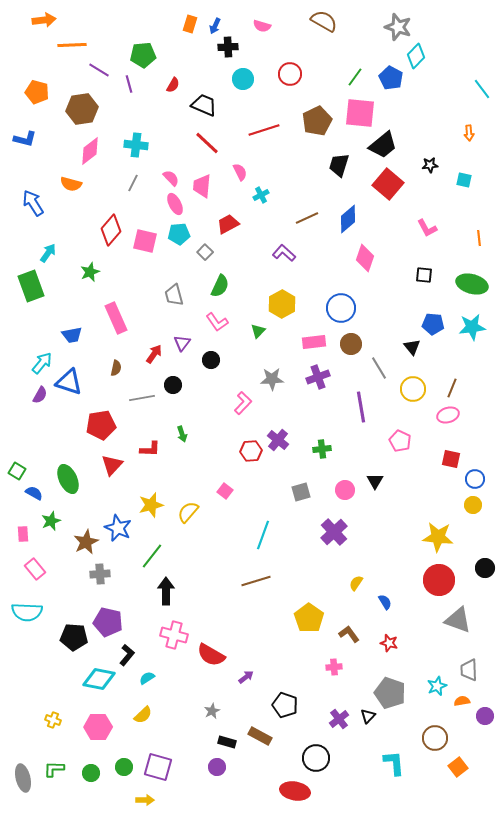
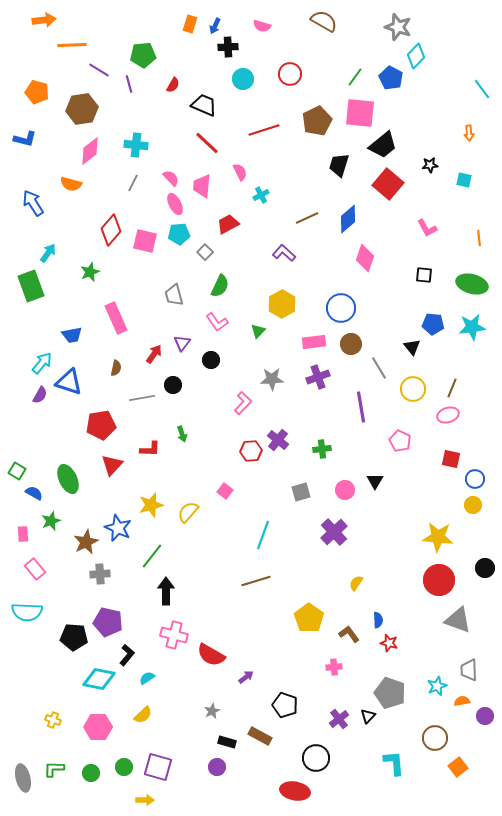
blue semicircle at (385, 602): moved 7 px left, 18 px down; rotated 28 degrees clockwise
